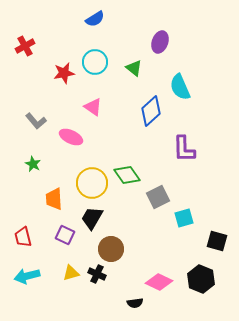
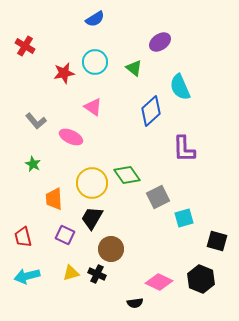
purple ellipse: rotated 35 degrees clockwise
red cross: rotated 30 degrees counterclockwise
